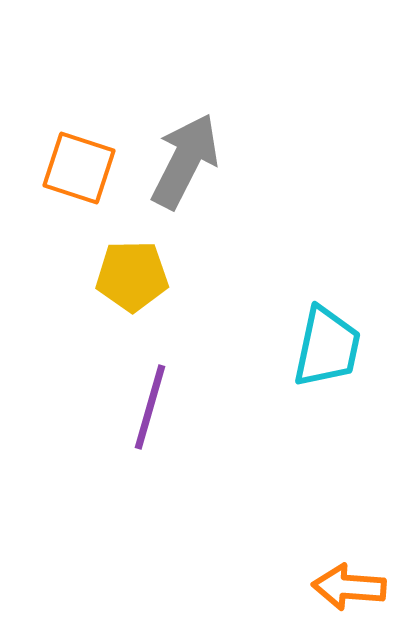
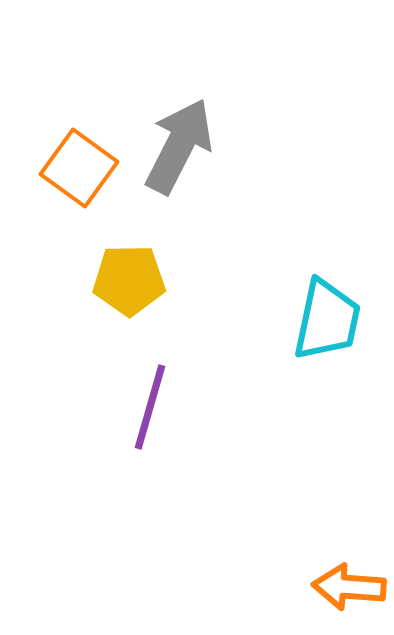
gray arrow: moved 6 px left, 15 px up
orange square: rotated 18 degrees clockwise
yellow pentagon: moved 3 px left, 4 px down
cyan trapezoid: moved 27 px up
